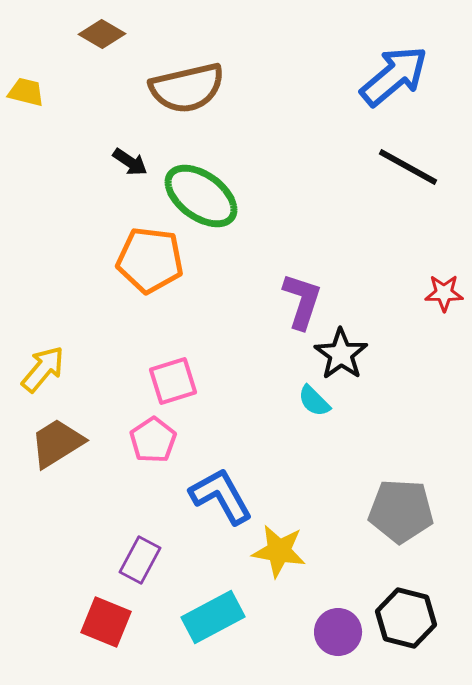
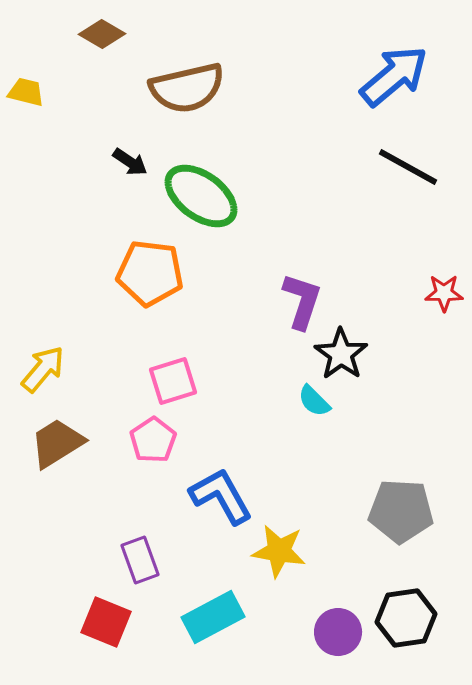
orange pentagon: moved 13 px down
purple rectangle: rotated 48 degrees counterclockwise
black hexagon: rotated 22 degrees counterclockwise
